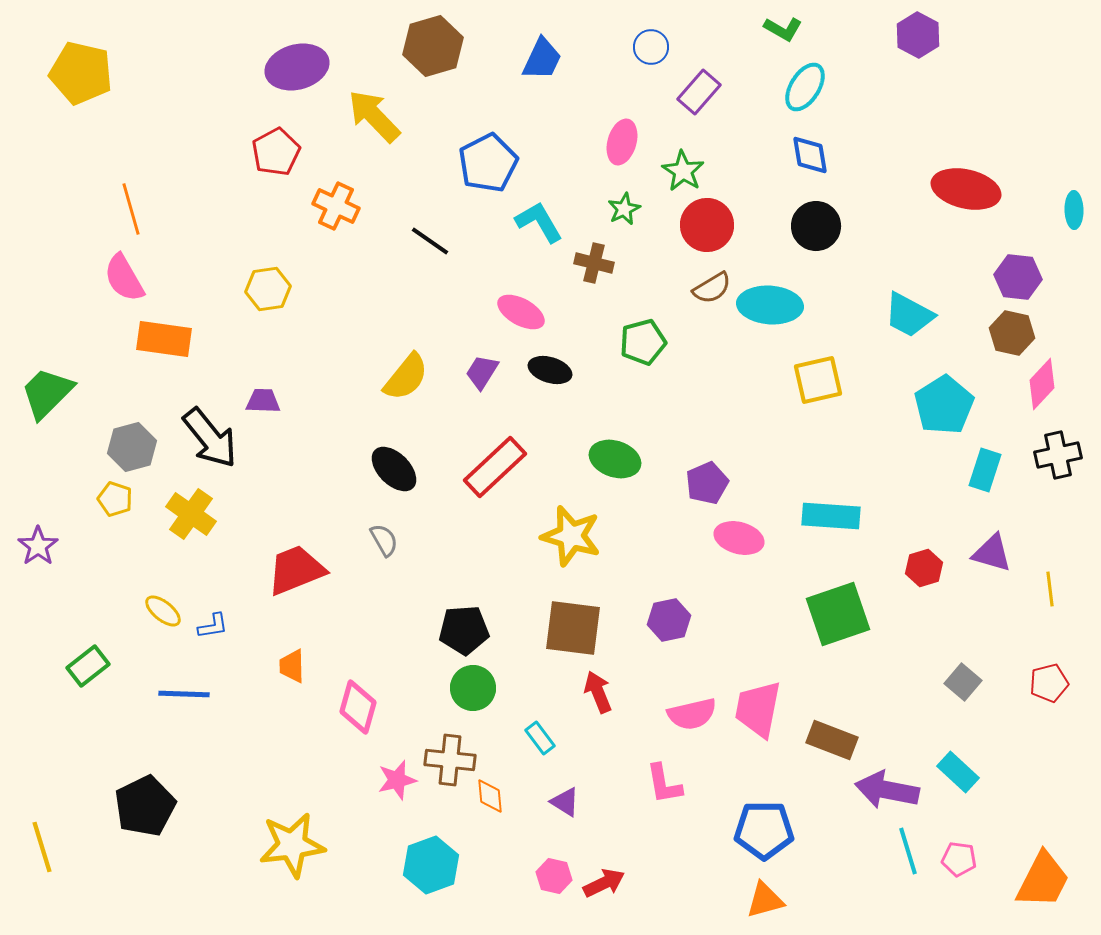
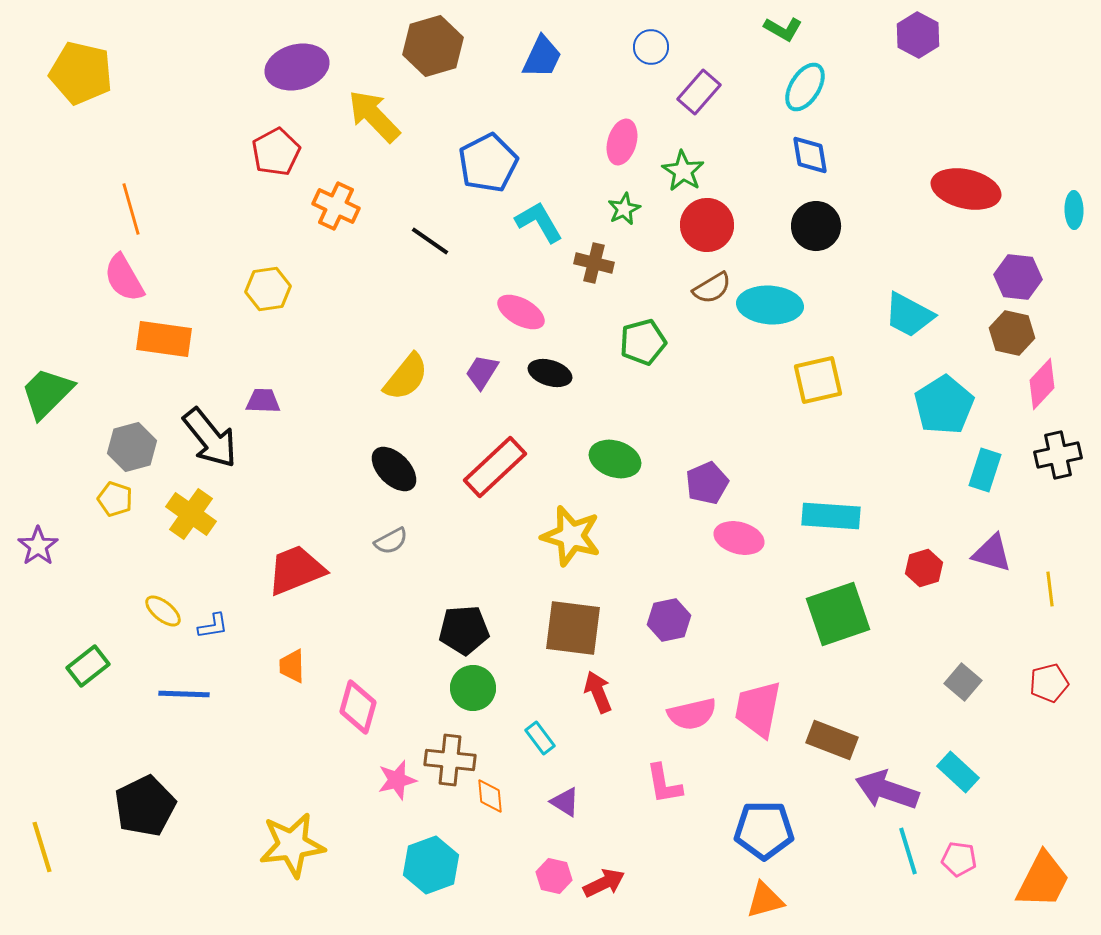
blue trapezoid at (542, 59): moved 2 px up
black ellipse at (550, 370): moved 3 px down
gray semicircle at (384, 540): moved 7 px right, 1 px down; rotated 92 degrees clockwise
purple arrow at (887, 790): rotated 8 degrees clockwise
